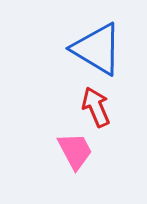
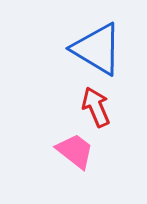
pink trapezoid: rotated 24 degrees counterclockwise
